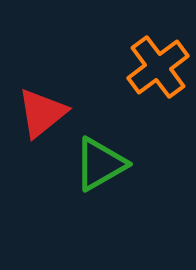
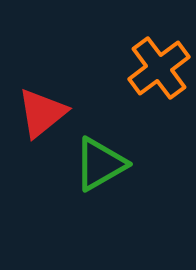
orange cross: moved 1 px right, 1 px down
